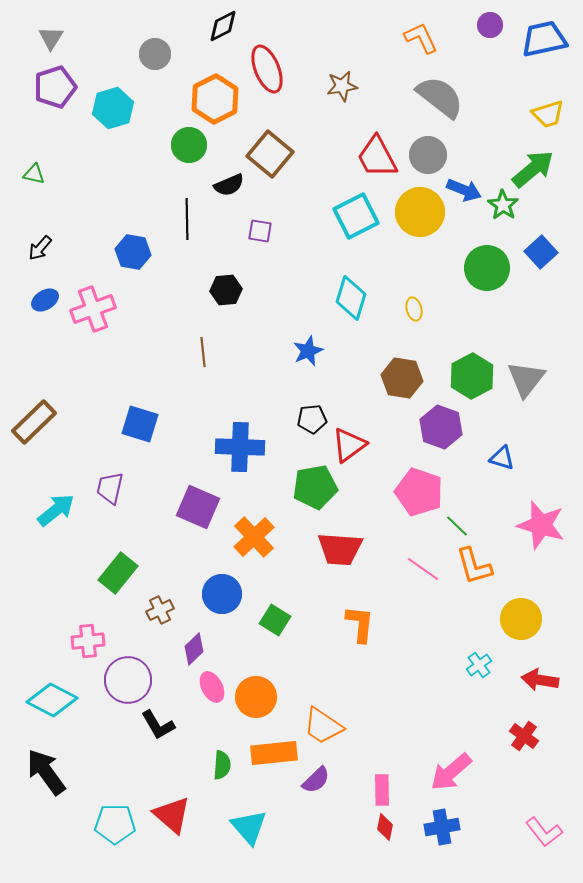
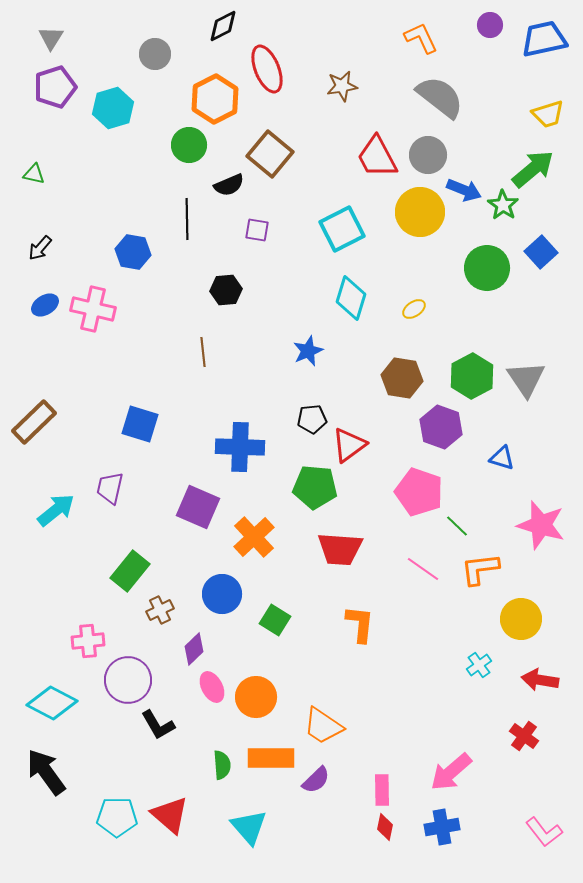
cyan square at (356, 216): moved 14 px left, 13 px down
purple square at (260, 231): moved 3 px left, 1 px up
blue ellipse at (45, 300): moved 5 px down
pink cross at (93, 309): rotated 33 degrees clockwise
yellow ellipse at (414, 309): rotated 70 degrees clockwise
gray triangle at (526, 379): rotated 12 degrees counterclockwise
green pentagon at (315, 487): rotated 15 degrees clockwise
orange L-shape at (474, 566): moved 6 px right, 3 px down; rotated 99 degrees clockwise
green rectangle at (118, 573): moved 12 px right, 2 px up
cyan diamond at (52, 700): moved 3 px down
orange rectangle at (274, 753): moved 3 px left, 5 px down; rotated 6 degrees clockwise
green semicircle at (222, 765): rotated 8 degrees counterclockwise
red triangle at (172, 815): moved 2 px left
cyan pentagon at (115, 824): moved 2 px right, 7 px up
